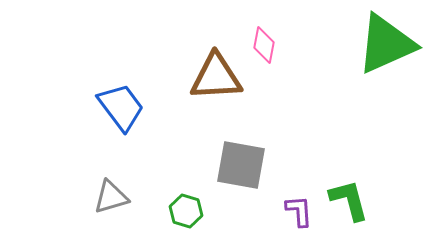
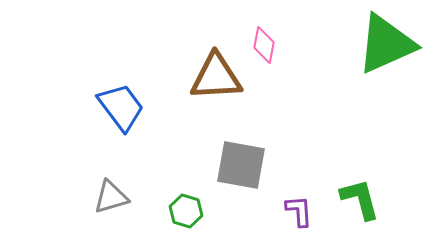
green L-shape: moved 11 px right, 1 px up
